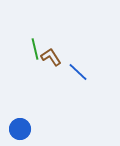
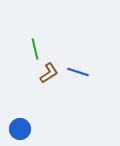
brown L-shape: moved 2 px left, 16 px down; rotated 90 degrees clockwise
blue line: rotated 25 degrees counterclockwise
